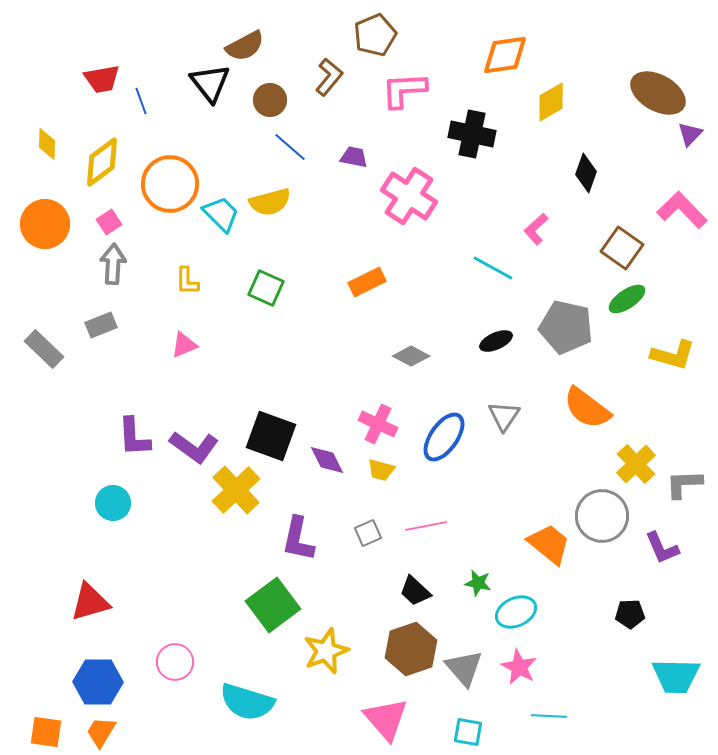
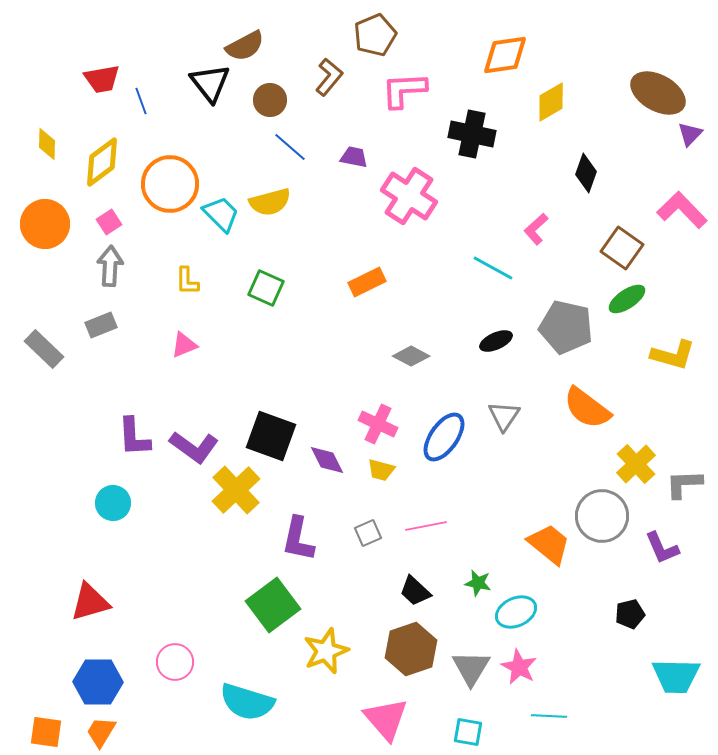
gray arrow at (113, 264): moved 3 px left, 2 px down
black pentagon at (630, 614): rotated 12 degrees counterclockwise
gray triangle at (464, 668): moved 7 px right; rotated 12 degrees clockwise
